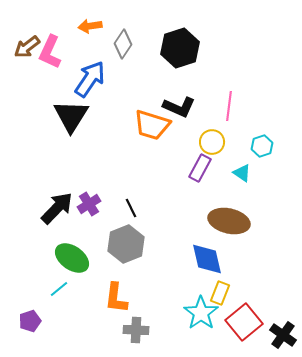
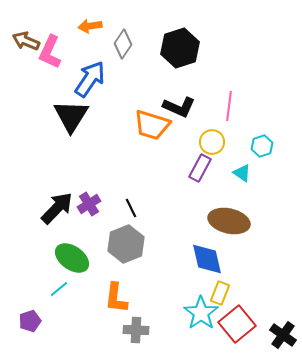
brown arrow: moved 1 px left, 6 px up; rotated 60 degrees clockwise
red square: moved 7 px left, 2 px down
